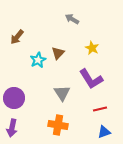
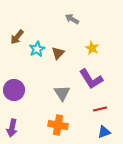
cyan star: moved 1 px left, 11 px up
purple circle: moved 8 px up
